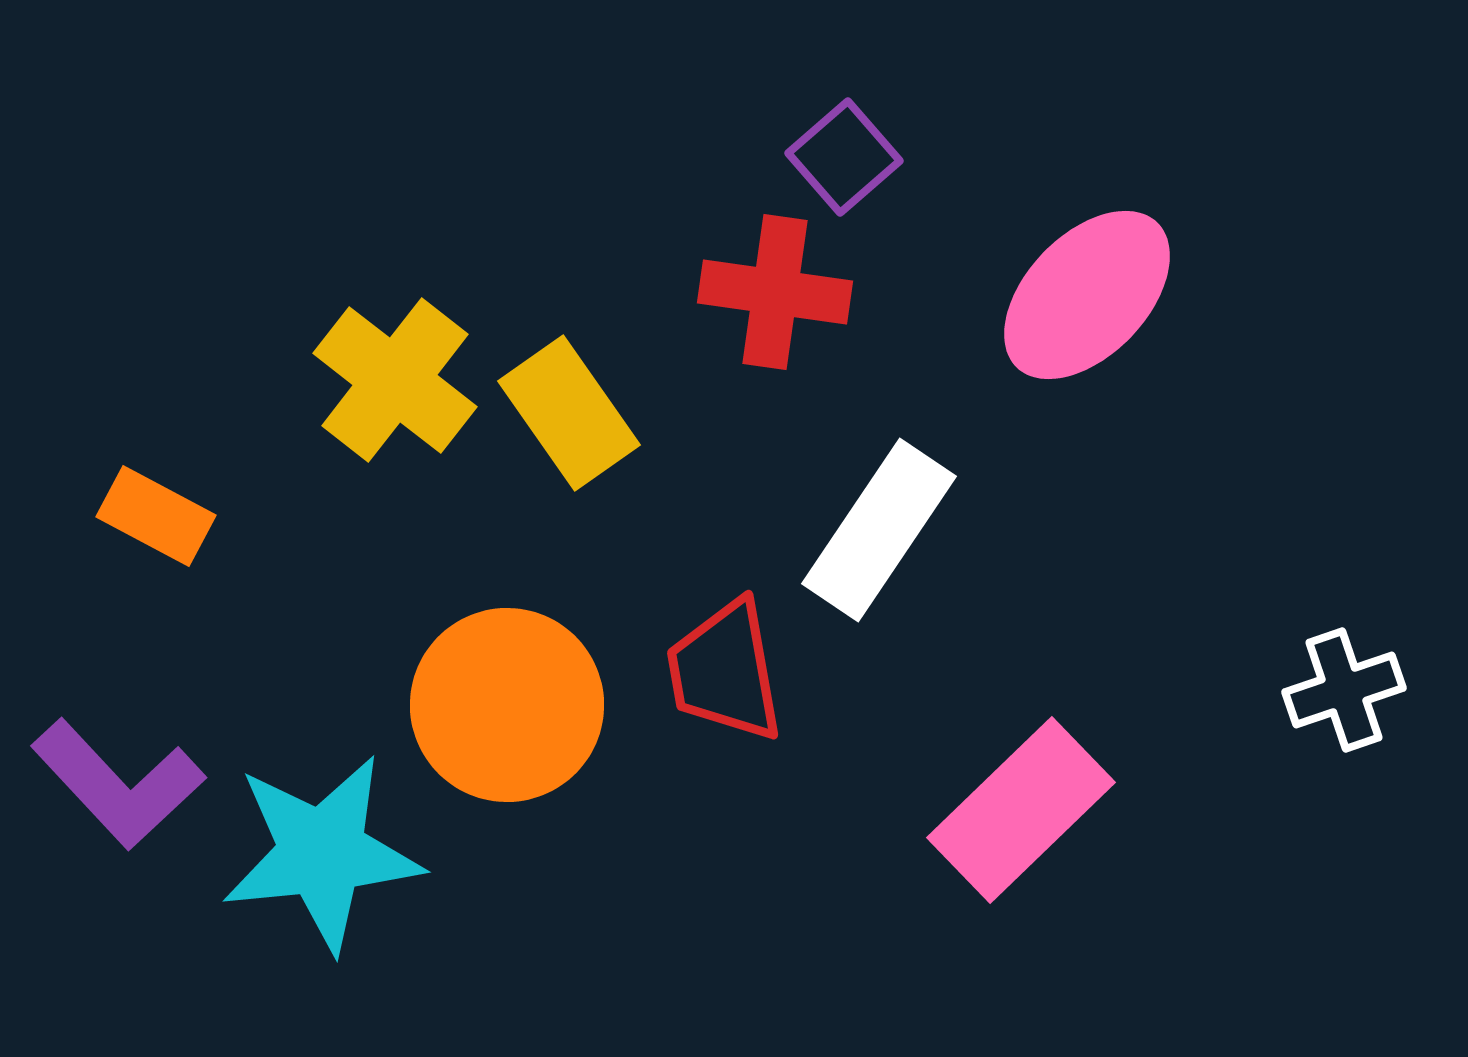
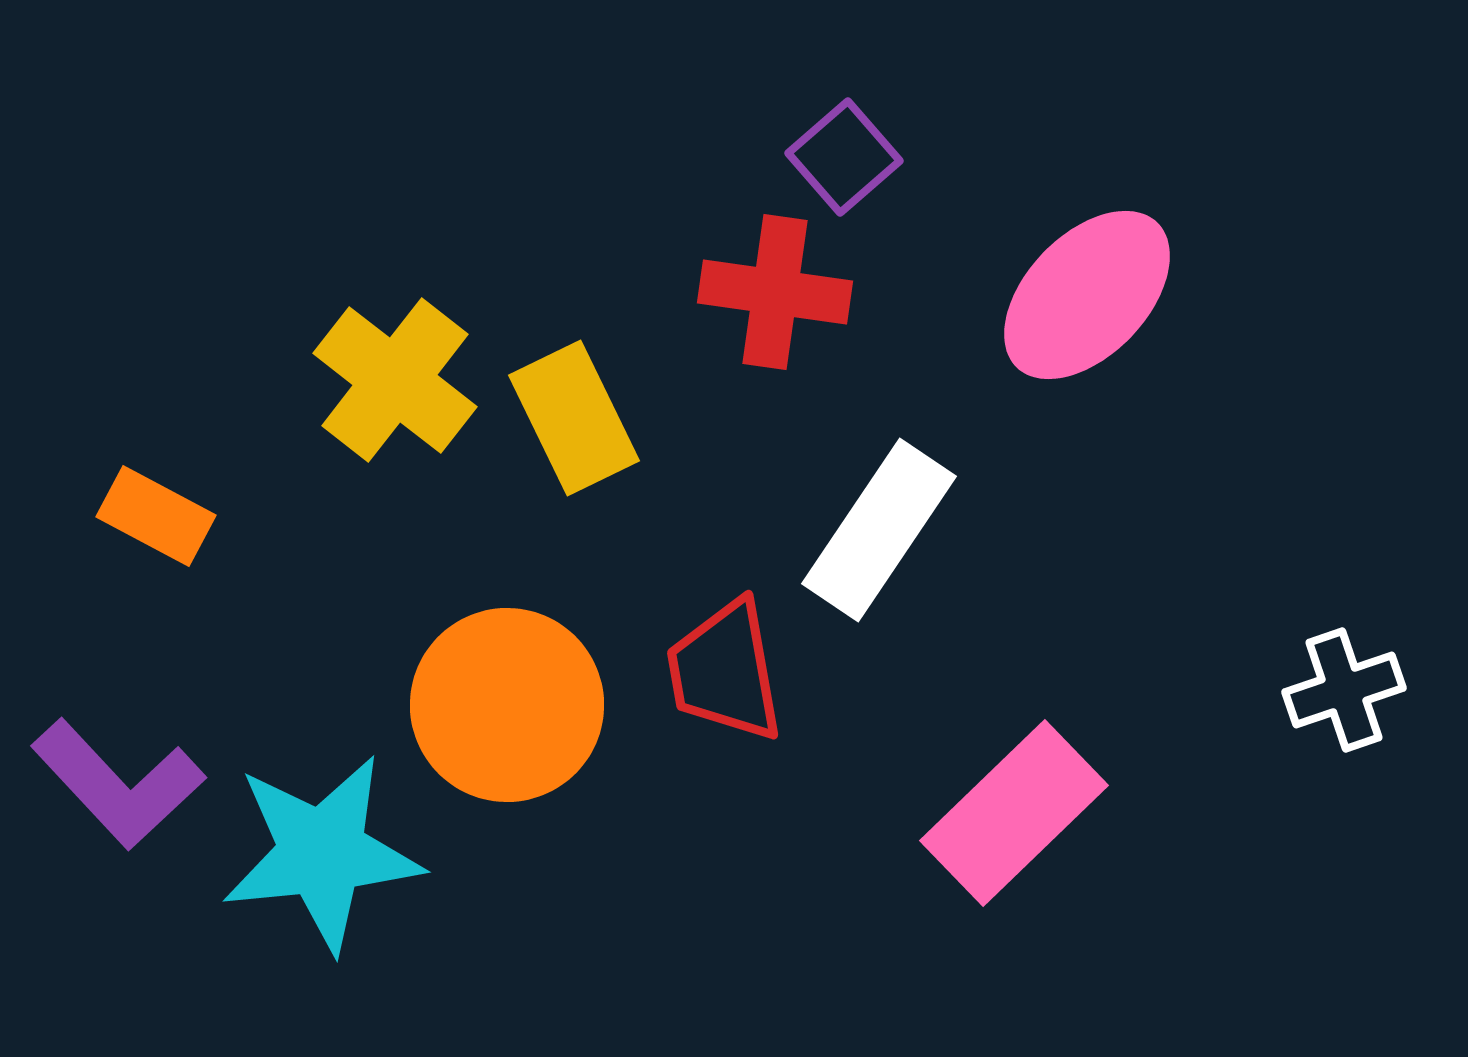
yellow rectangle: moved 5 px right, 5 px down; rotated 9 degrees clockwise
pink rectangle: moved 7 px left, 3 px down
